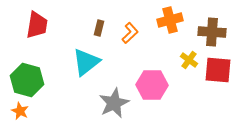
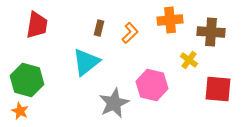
orange cross: rotated 10 degrees clockwise
brown cross: moved 1 px left
red square: moved 19 px down
pink hexagon: rotated 12 degrees clockwise
